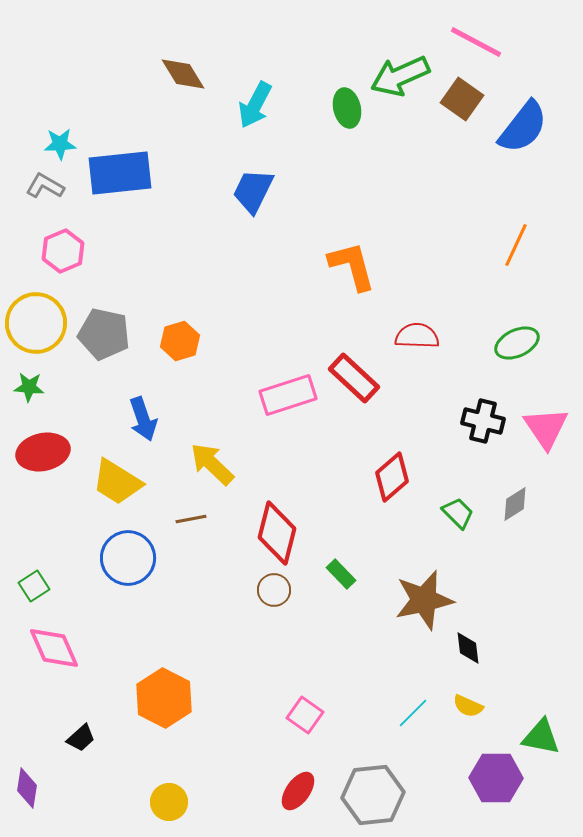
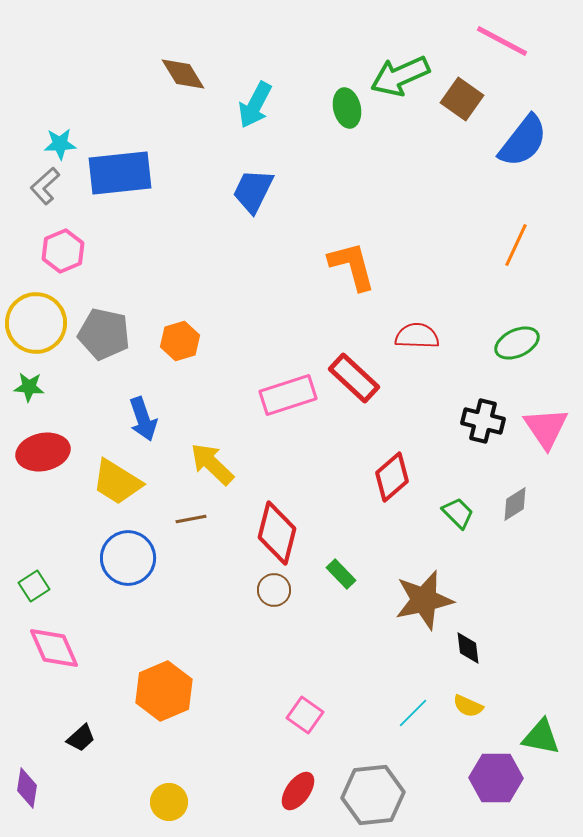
pink line at (476, 42): moved 26 px right, 1 px up
blue semicircle at (523, 127): moved 14 px down
gray L-shape at (45, 186): rotated 72 degrees counterclockwise
orange hexagon at (164, 698): moved 7 px up; rotated 10 degrees clockwise
